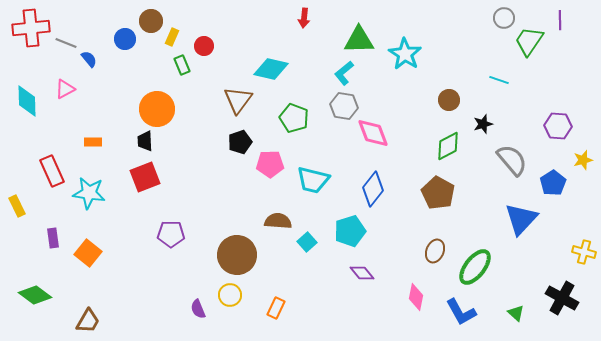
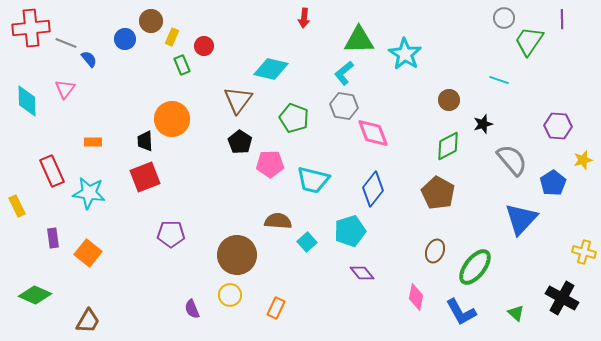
purple line at (560, 20): moved 2 px right, 1 px up
pink triangle at (65, 89): rotated 25 degrees counterclockwise
orange circle at (157, 109): moved 15 px right, 10 px down
black pentagon at (240, 142): rotated 20 degrees counterclockwise
green diamond at (35, 295): rotated 12 degrees counterclockwise
purple semicircle at (198, 309): moved 6 px left
